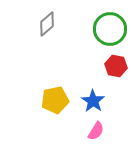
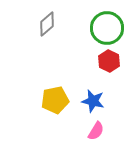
green circle: moved 3 px left, 1 px up
red hexagon: moved 7 px left, 5 px up; rotated 15 degrees clockwise
blue star: rotated 20 degrees counterclockwise
